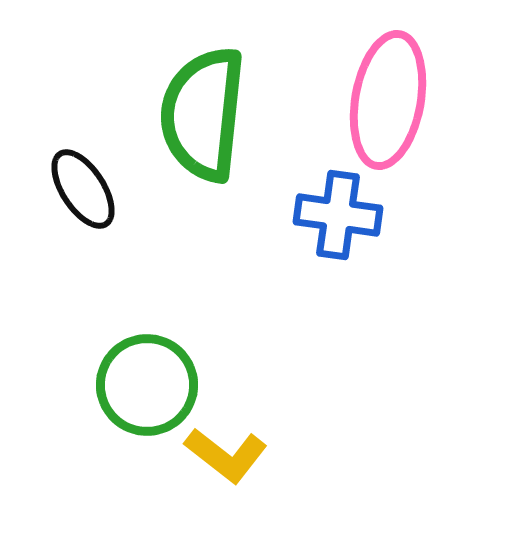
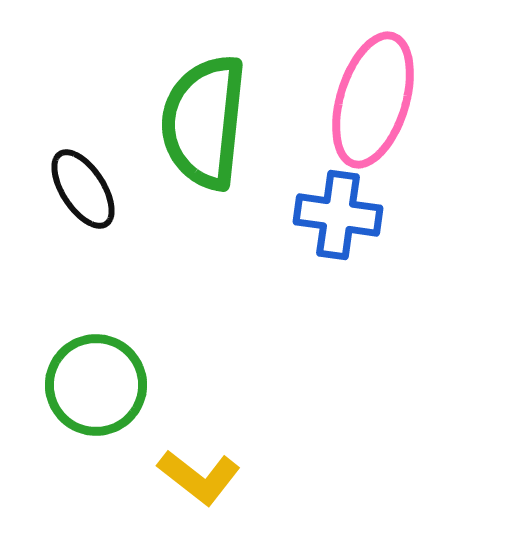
pink ellipse: moved 15 px left; rotated 7 degrees clockwise
green semicircle: moved 1 px right, 8 px down
green circle: moved 51 px left
yellow L-shape: moved 27 px left, 22 px down
